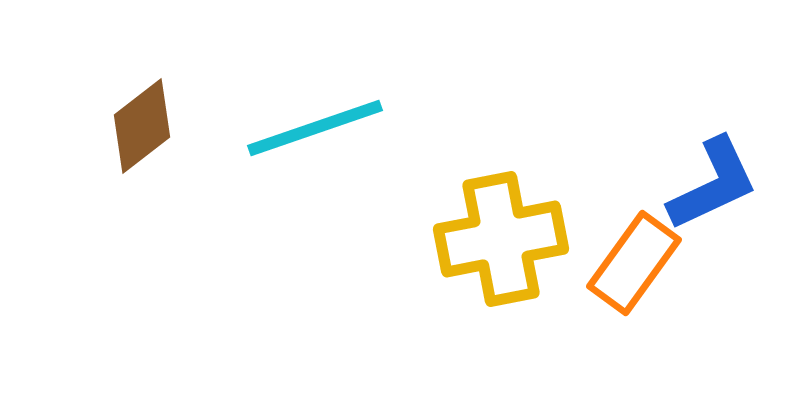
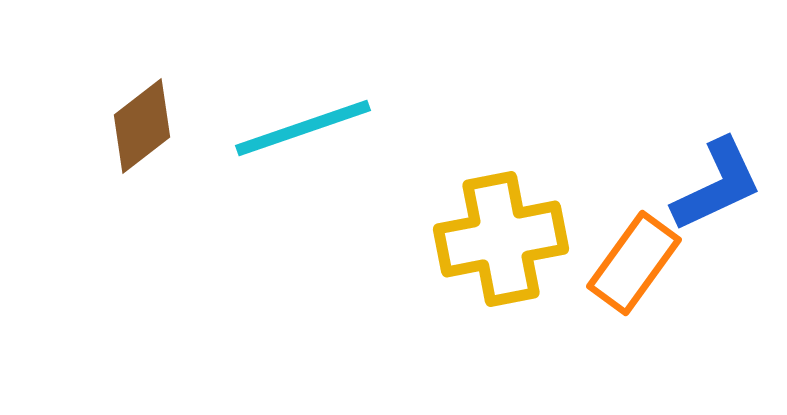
cyan line: moved 12 px left
blue L-shape: moved 4 px right, 1 px down
